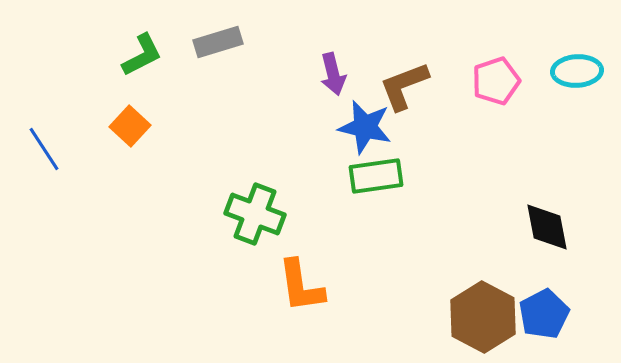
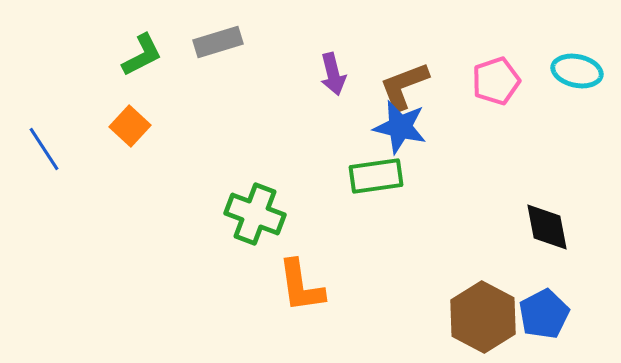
cyan ellipse: rotated 15 degrees clockwise
blue star: moved 35 px right
